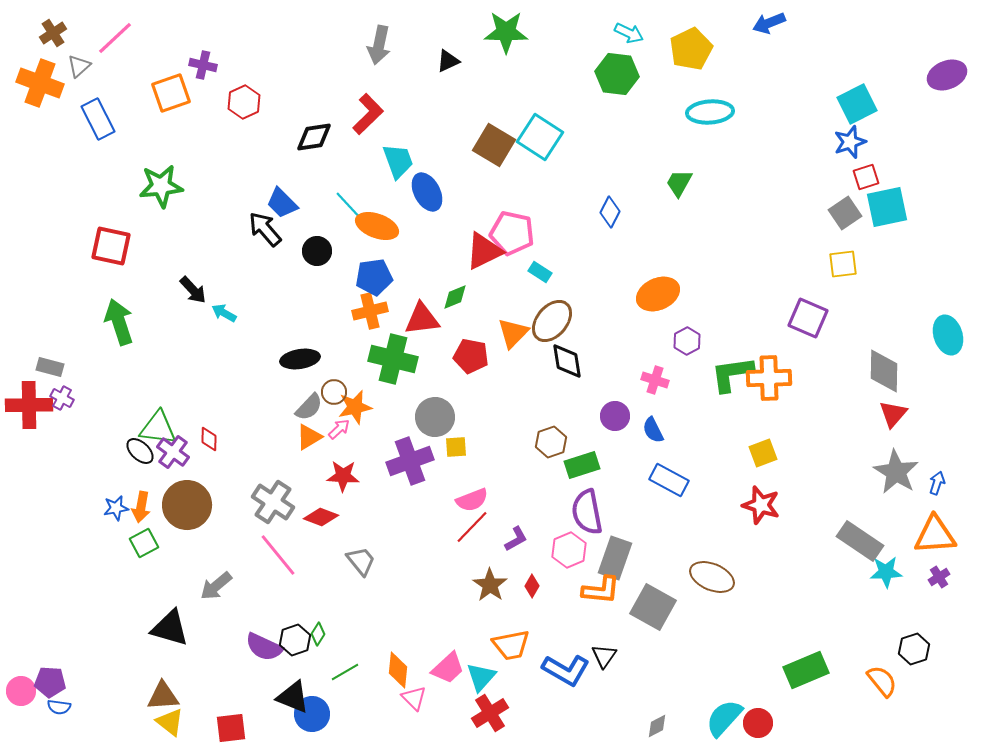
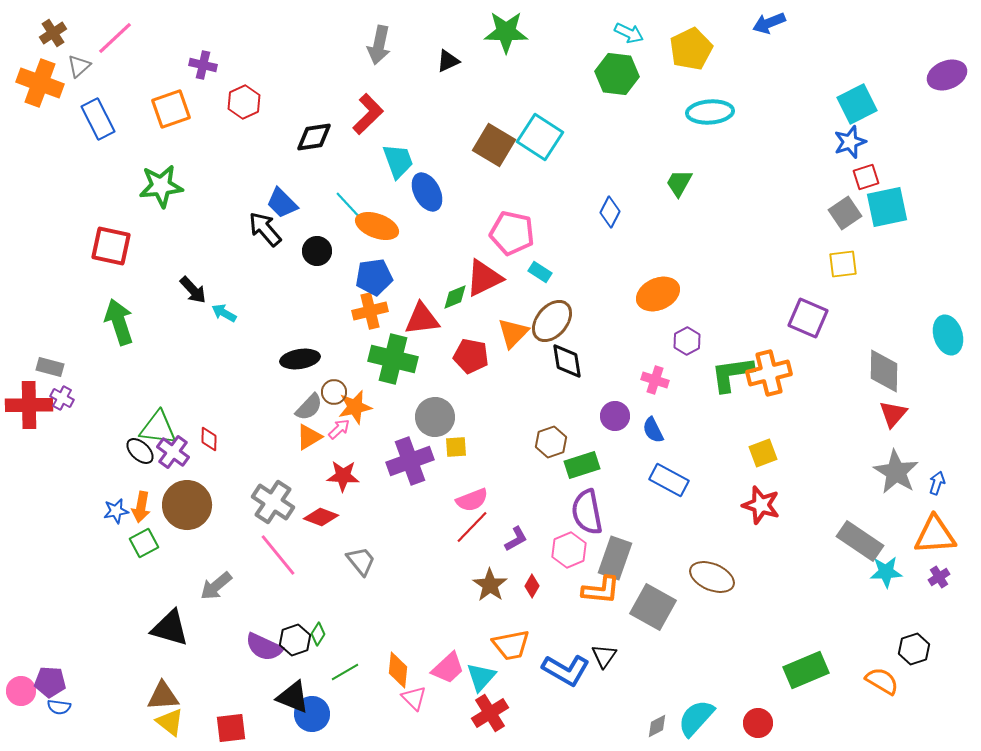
orange square at (171, 93): moved 16 px down
red triangle at (484, 251): moved 27 px down
orange cross at (769, 378): moved 5 px up; rotated 12 degrees counterclockwise
blue star at (116, 508): moved 3 px down
orange semicircle at (882, 681): rotated 20 degrees counterclockwise
cyan semicircle at (724, 718): moved 28 px left
